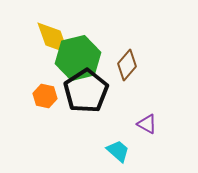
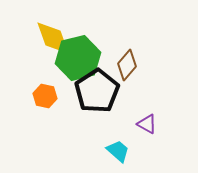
black pentagon: moved 11 px right
